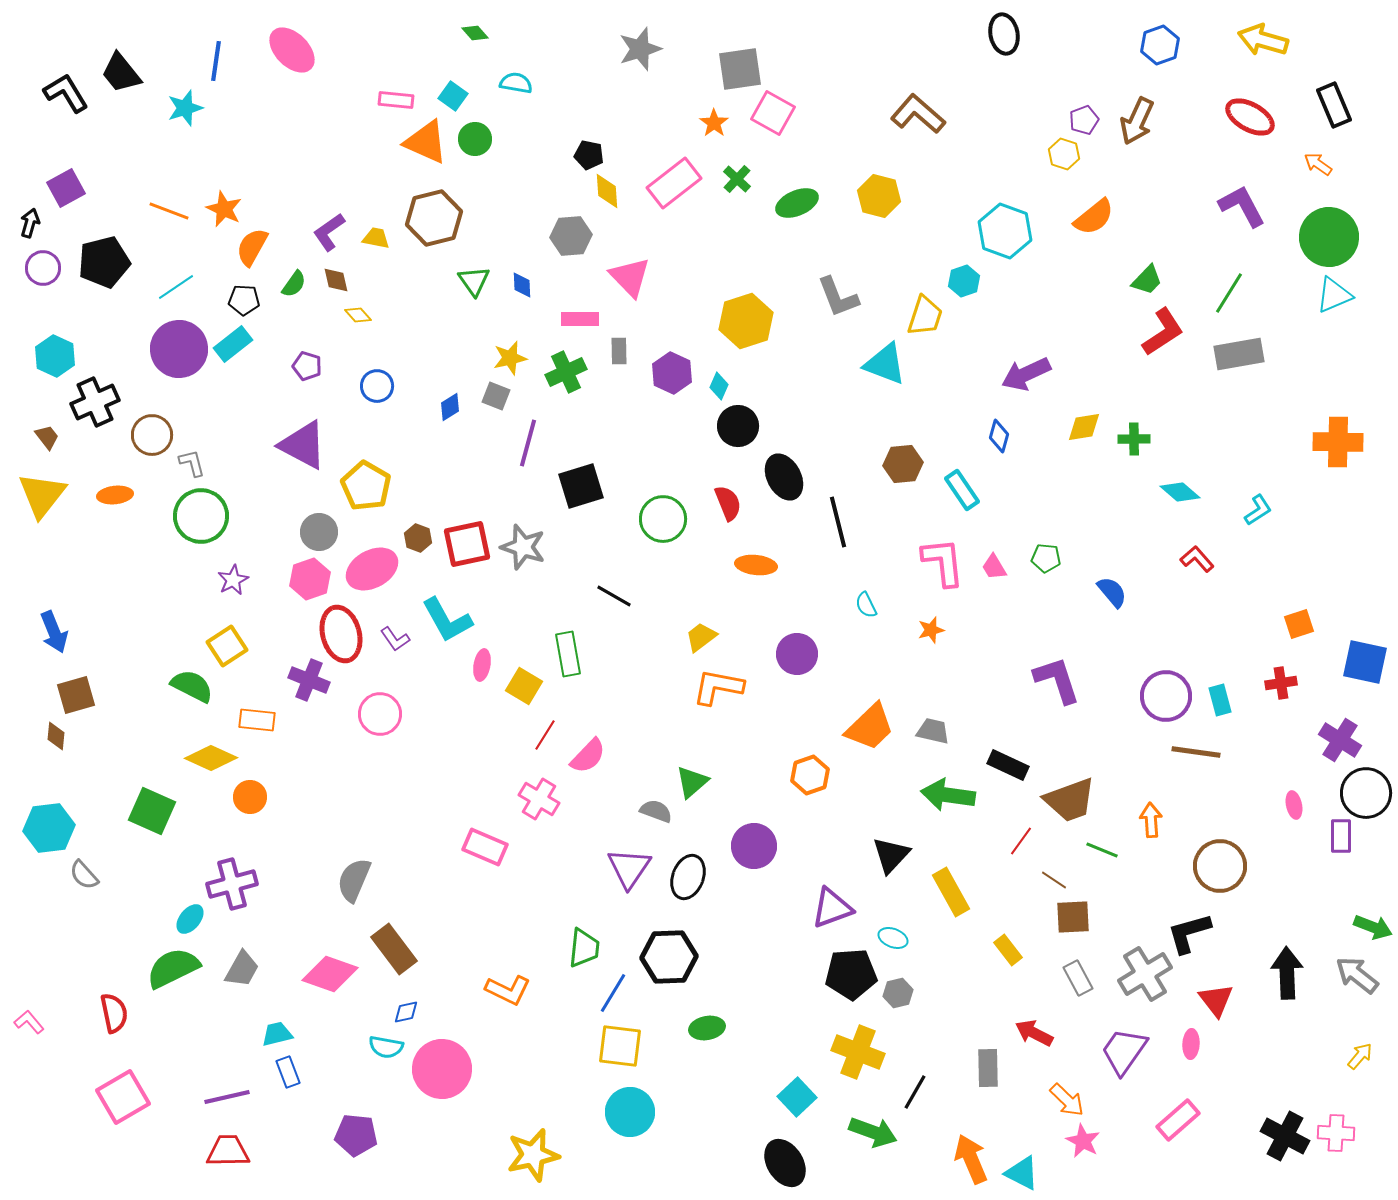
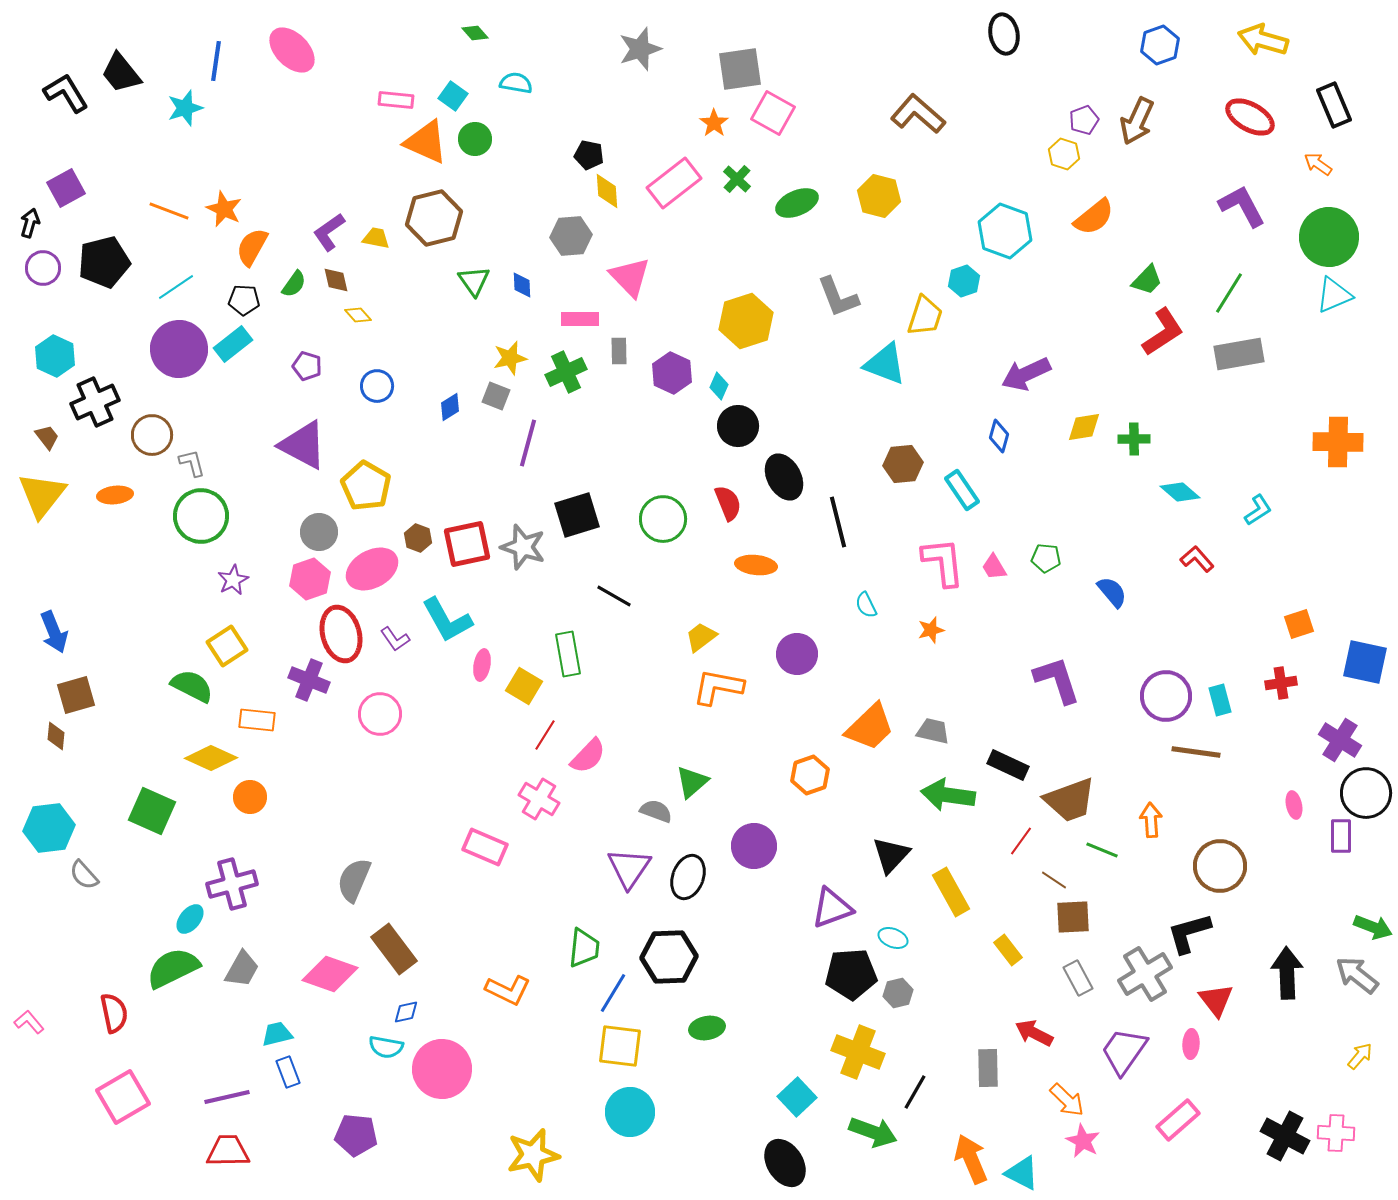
black square at (581, 486): moved 4 px left, 29 px down
